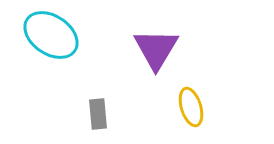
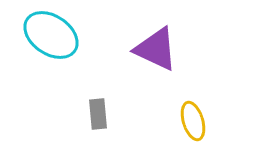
purple triangle: rotated 36 degrees counterclockwise
yellow ellipse: moved 2 px right, 14 px down
